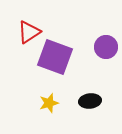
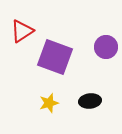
red triangle: moved 7 px left, 1 px up
